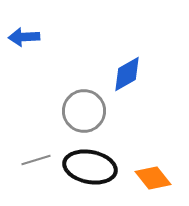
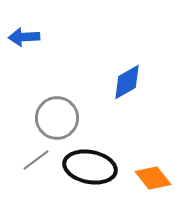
blue diamond: moved 8 px down
gray circle: moved 27 px left, 7 px down
gray line: rotated 20 degrees counterclockwise
